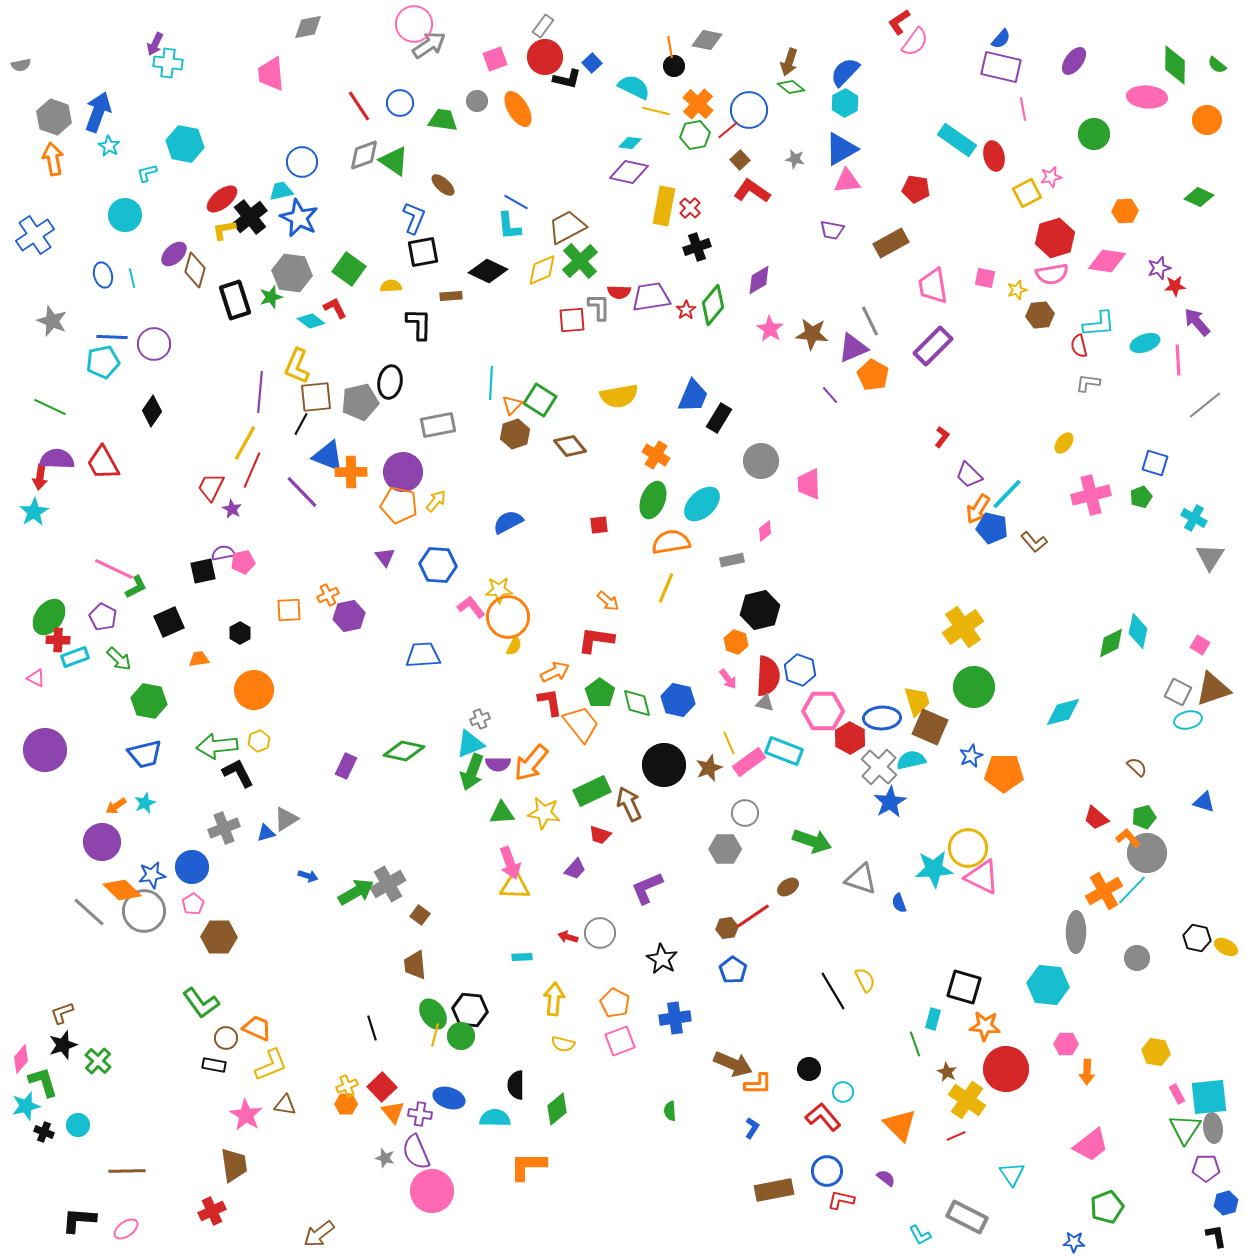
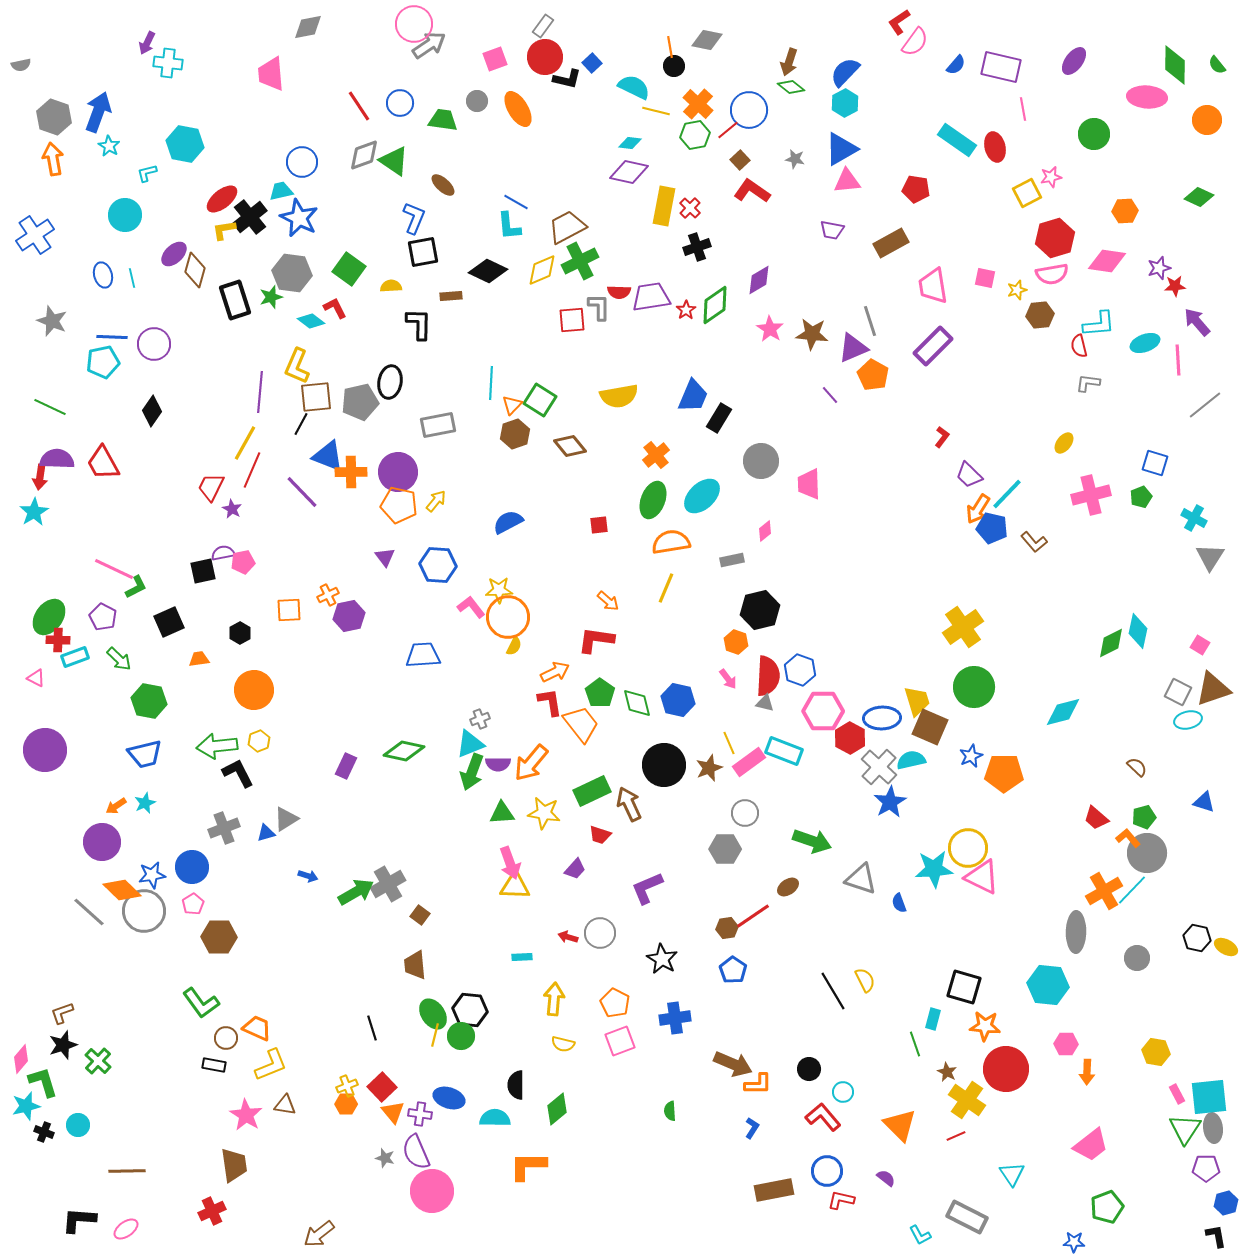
blue semicircle at (1001, 39): moved 45 px left, 26 px down
purple arrow at (155, 44): moved 8 px left, 1 px up
green semicircle at (1217, 65): rotated 12 degrees clockwise
red ellipse at (994, 156): moved 1 px right, 9 px up
green cross at (580, 261): rotated 15 degrees clockwise
green diamond at (713, 305): moved 2 px right; rotated 15 degrees clockwise
gray line at (870, 321): rotated 8 degrees clockwise
orange cross at (656, 455): rotated 20 degrees clockwise
purple circle at (403, 472): moved 5 px left
cyan ellipse at (702, 504): moved 8 px up
